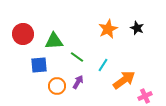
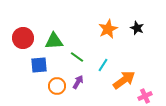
red circle: moved 4 px down
